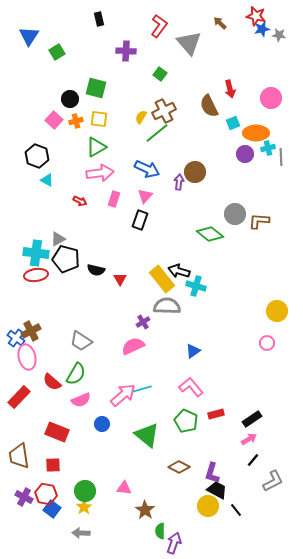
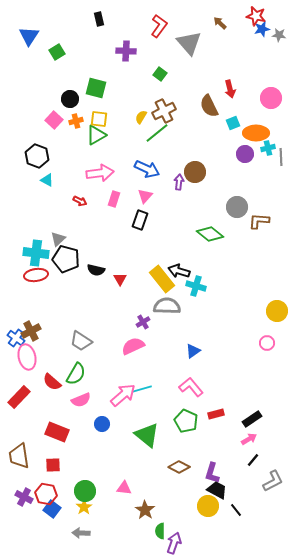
green triangle at (96, 147): moved 12 px up
gray circle at (235, 214): moved 2 px right, 7 px up
gray triangle at (58, 239): rotated 14 degrees counterclockwise
